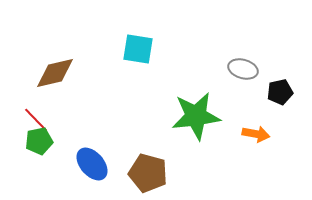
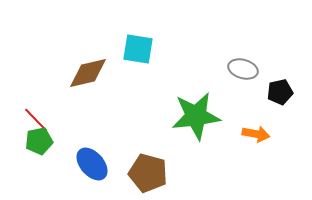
brown diamond: moved 33 px right
